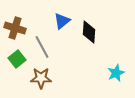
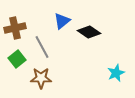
brown cross: rotated 30 degrees counterclockwise
black diamond: rotated 60 degrees counterclockwise
